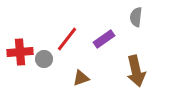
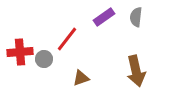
purple rectangle: moved 22 px up
